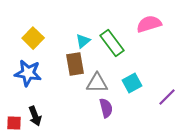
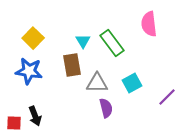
pink semicircle: rotated 80 degrees counterclockwise
cyan triangle: rotated 21 degrees counterclockwise
brown rectangle: moved 3 px left, 1 px down
blue star: moved 1 px right, 2 px up
